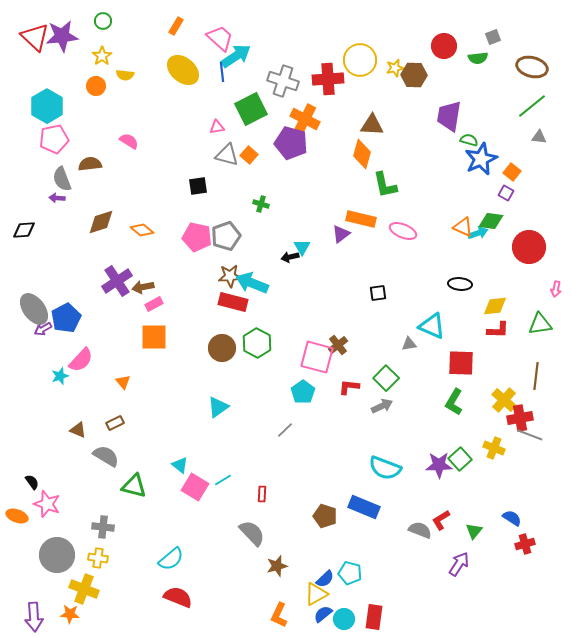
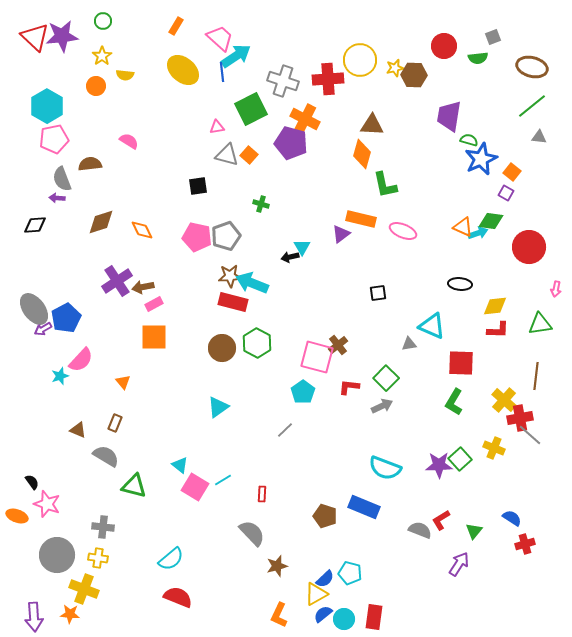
black diamond at (24, 230): moved 11 px right, 5 px up
orange diamond at (142, 230): rotated 25 degrees clockwise
brown rectangle at (115, 423): rotated 42 degrees counterclockwise
gray line at (530, 435): rotated 20 degrees clockwise
